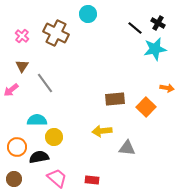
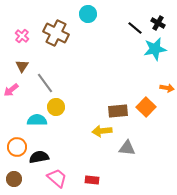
brown rectangle: moved 3 px right, 12 px down
yellow circle: moved 2 px right, 30 px up
